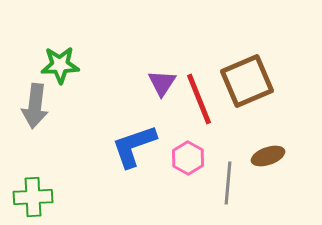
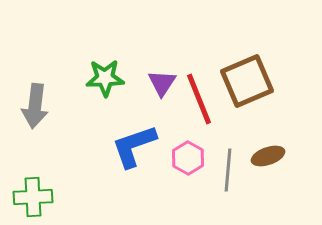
green star: moved 45 px right, 13 px down
gray line: moved 13 px up
